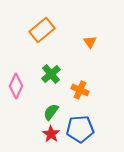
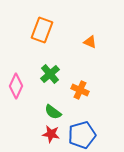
orange rectangle: rotated 30 degrees counterclockwise
orange triangle: rotated 32 degrees counterclockwise
green cross: moved 1 px left
green semicircle: moved 2 px right; rotated 90 degrees counterclockwise
blue pentagon: moved 2 px right, 6 px down; rotated 12 degrees counterclockwise
red star: rotated 24 degrees counterclockwise
